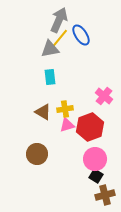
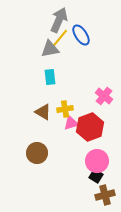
pink triangle: moved 4 px right, 2 px up
brown circle: moved 1 px up
pink circle: moved 2 px right, 2 px down
